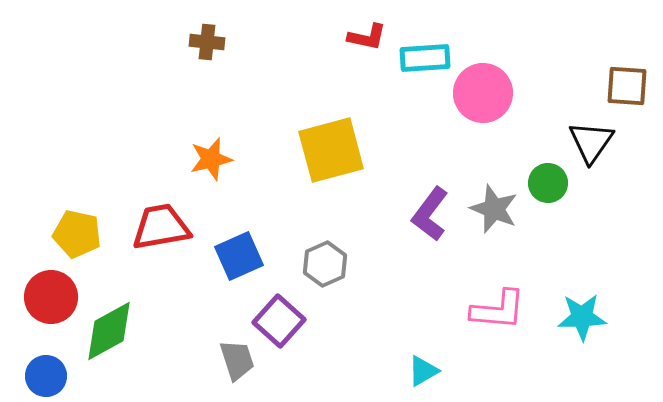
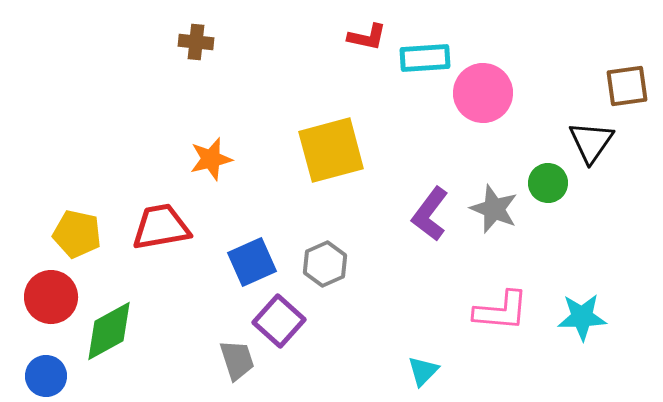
brown cross: moved 11 px left
brown square: rotated 12 degrees counterclockwise
blue square: moved 13 px right, 6 px down
pink L-shape: moved 3 px right, 1 px down
cyan triangle: rotated 16 degrees counterclockwise
